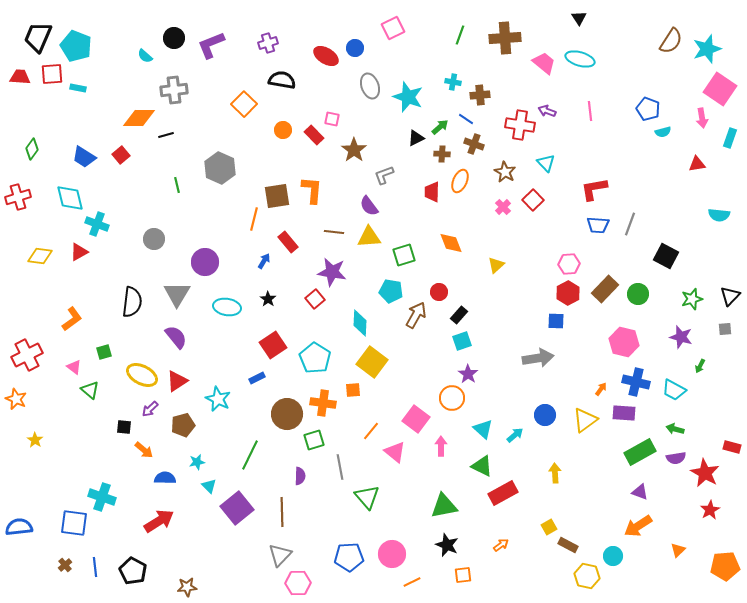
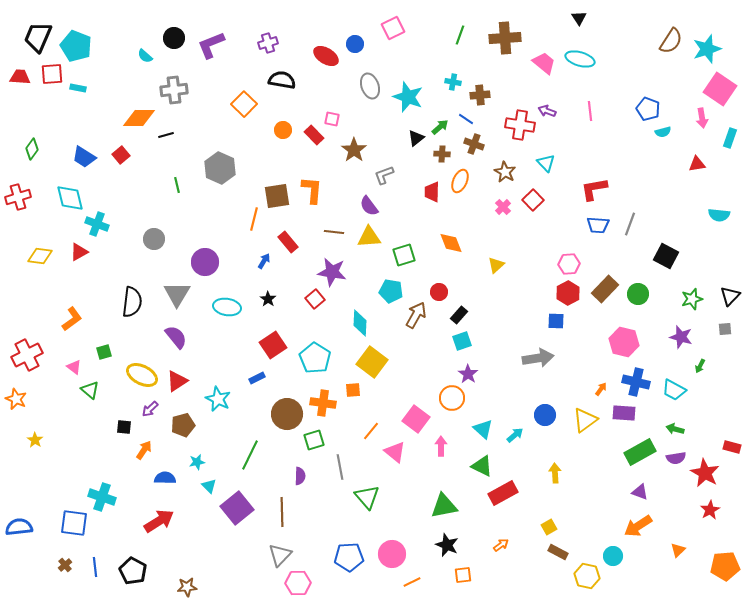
blue circle at (355, 48): moved 4 px up
black triangle at (416, 138): rotated 12 degrees counterclockwise
orange arrow at (144, 450): rotated 96 degrees counterclockwise
brown rectangle at (568, 545): moved 10 px left, 7 px down
